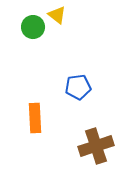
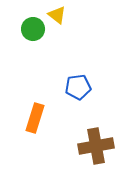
green circle: moved 2 px down
orange rectangle: rotated 20 degrees clockwise
brown cross: rotated 8 degrees clockwise
